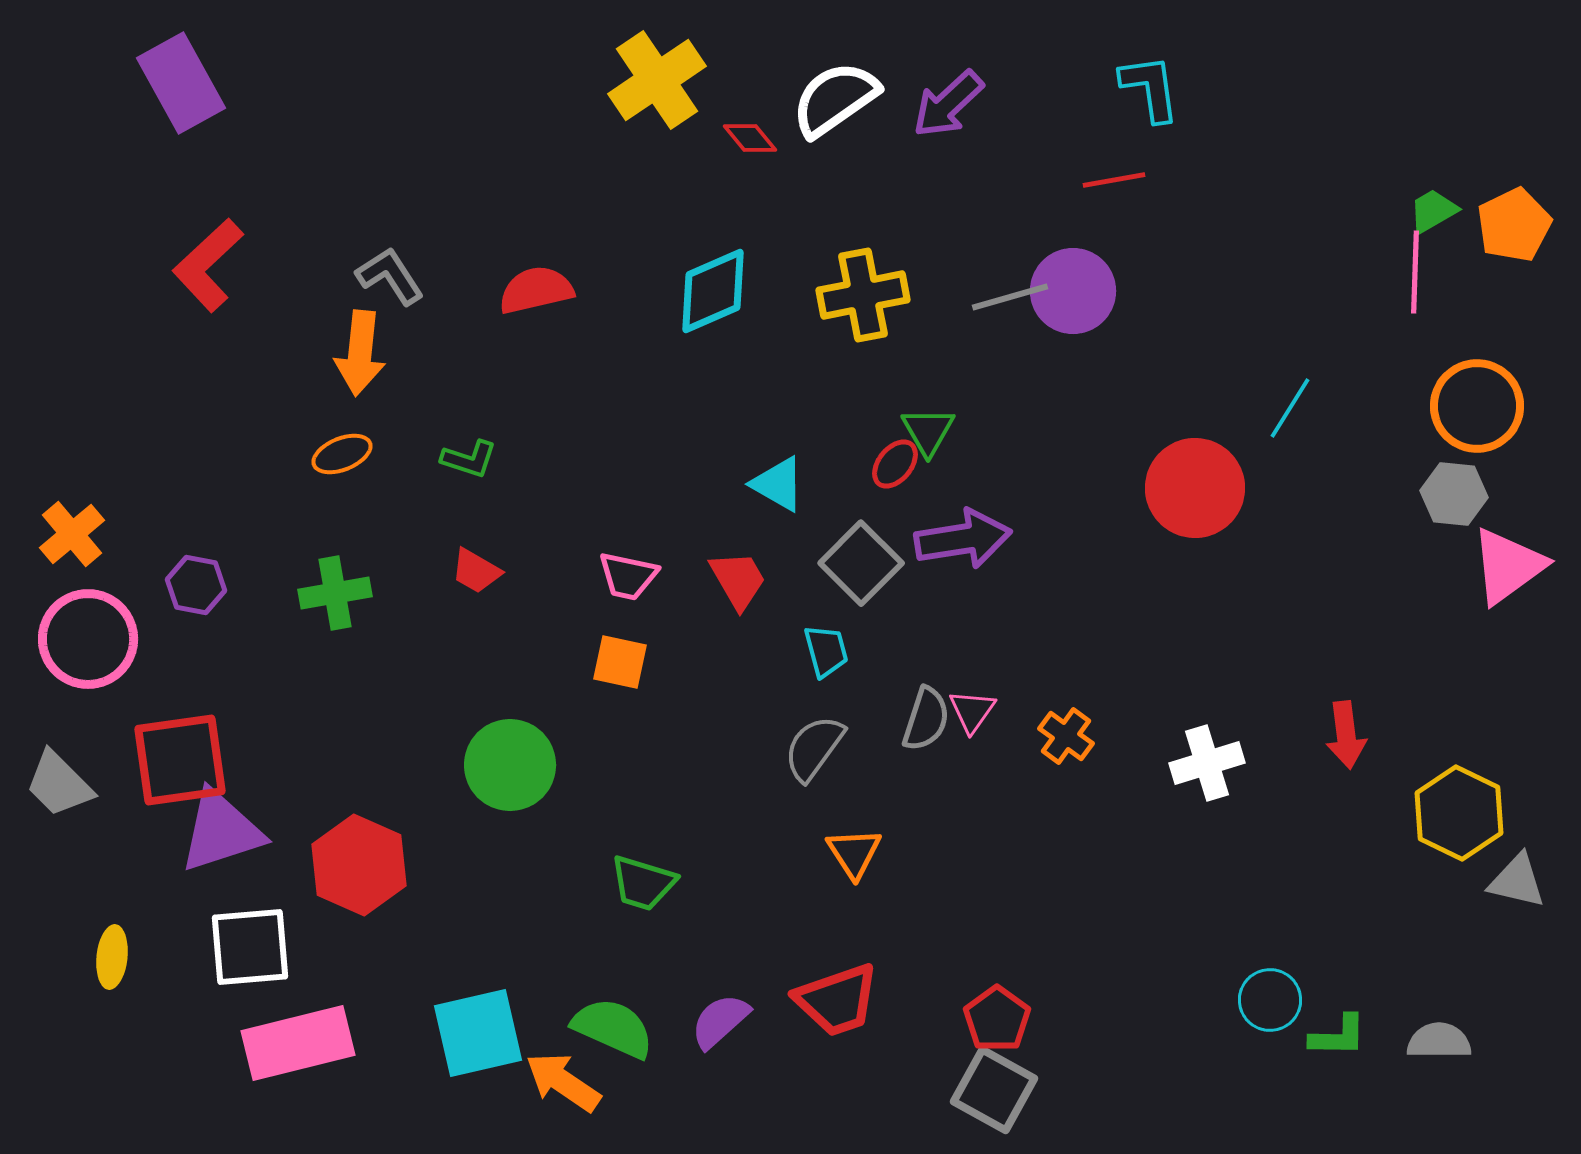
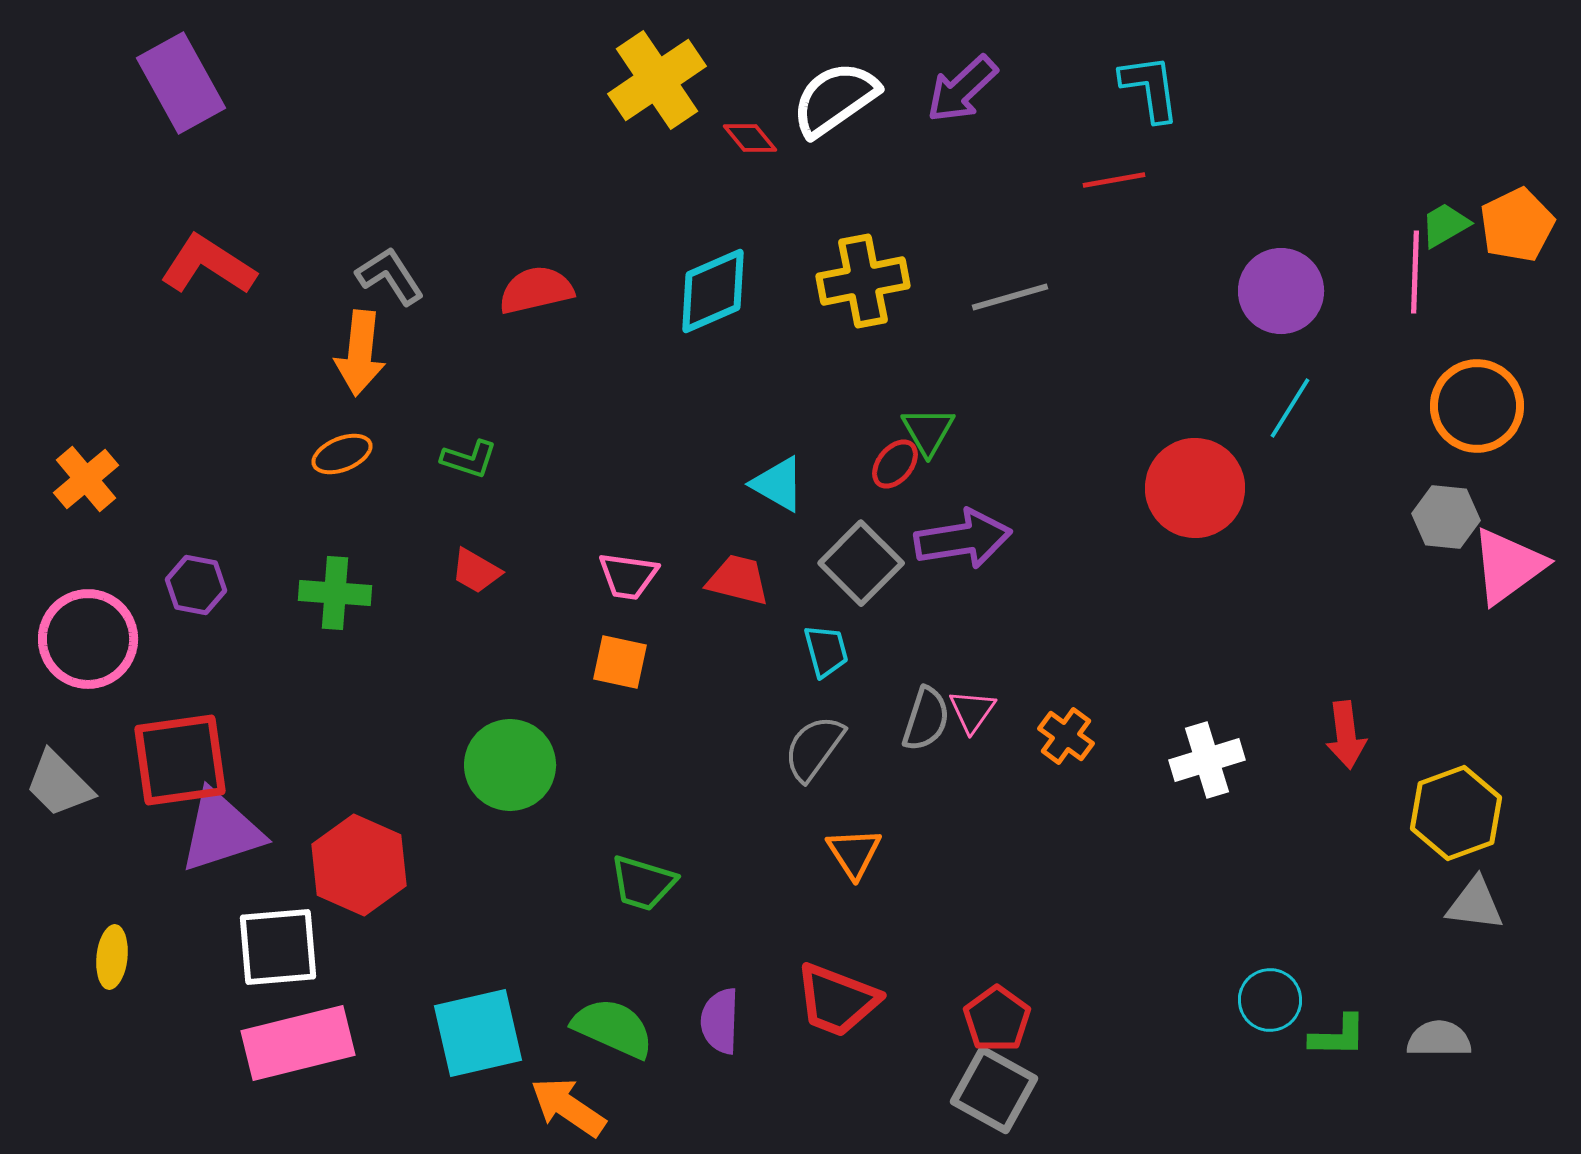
purple arrow at (948, 104): moved 14 px right, 15 px up
green trapezoid at (1433, 211): moved 12 px right, 14 px down
orange pentagon at (1514, 225): moved 3 px right
red L-shape at (208, 265): rotated 76 degrees clockwise
purple circle at (1073, 291): moved 208 px right
yellow cross at (863, 295): moved 14 px up
gray hexagon at (1454, 494): moved 8 px left, 23 px down
orange cross at (72, 534): moved 14 px right, 55 px up
pink trapezoid at (628, 576): rotated 4 degrees counterclockwise
red trapezoid at (738, 580): rotated 46 degrees counterclockwise
green cross at (335, 593): rotated 14 degrees clockwise
white cross at (1207, 763): moved 3 px up
yellow hexagon at (1459, 813): moved 3 px left; rotated 14 degrees clockwise
gray triangle at (1517, 881): moved 42 px left, 23 px down; rotated 6 degrees counterclockwise
white square at (250, 947): moved 28 px right
red trapezoid at (837, 1000): rotated 40 degrees clockwise
purple semicircle at (720, 1021): rotated 46 degrees counterclockwise
gray semicircle at (1439, 1041): moved 2 px up
orange arrow at (563, 1082): moved 5 px right, 25 px down
